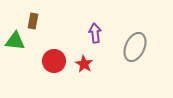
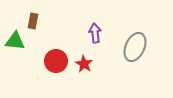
red circle: moved 2 px right
